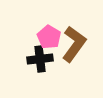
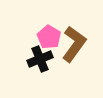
black cross: rotated 15 degrees counterclockwise
